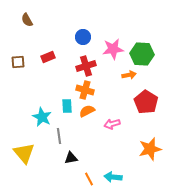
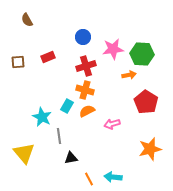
cyan rectangle: rotated 32 degrees clockwise
